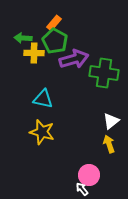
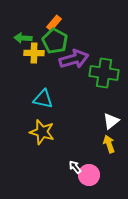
white arrow: moved 7 px left, 22 px up
